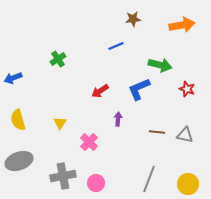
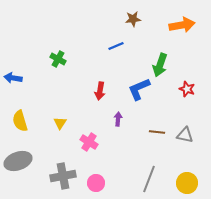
green cross: rotated 28 degrees counterclockwise
green arrow: rotated 95 degrees clockwise
blue arrow: rotated 30 degrees clockwise
red arrow: rotated 48 degrees counterclockwise
yellow semicircle: moved 2 px right, 1 px down
pink cross: rotated 12 degrees counterclockwise
gray ellipse: moved 1 px left
yellow circle: moved 1 px left, 1 px up
